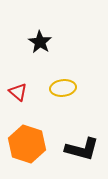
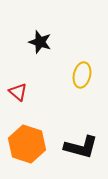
black star: rotated 15 degrees counterclockwise
yellow ellipse: moved 19 px right, 13 px up; rotated 70 degrees counterclockwise
black L-shape: moved 1 px left, 2 px up
